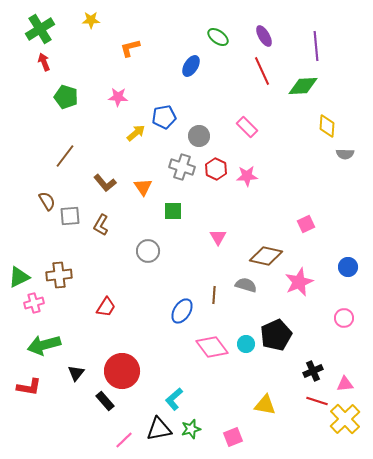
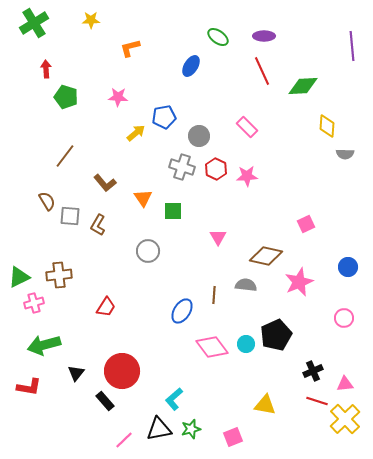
green cross at (40, 29): moved 6 px left, 6 px up
purple ellipse at (264, 36): rotated 60 degrees counterclockwise
purple line at (316, 46): moved 36 px right
red arrow at (44, 62): moved 2 px right, 7 px down; rotated 18 degrees clockwise
orange triangle at (143, 187): moved 11 px down
gray square at (70, 216): rotated 10 degrees clockwise
brown L-shape at (101, 225): moved 3 px left
gray semicircle at (246, 285): rotated 10 degrees counterclockwise
